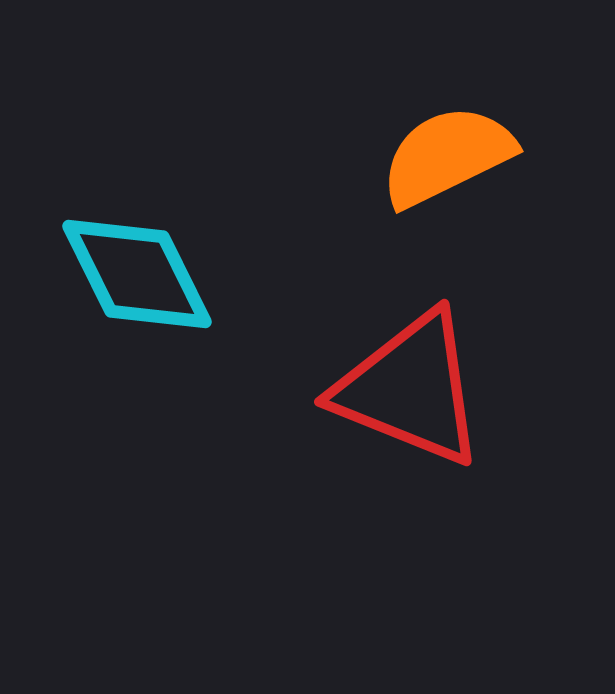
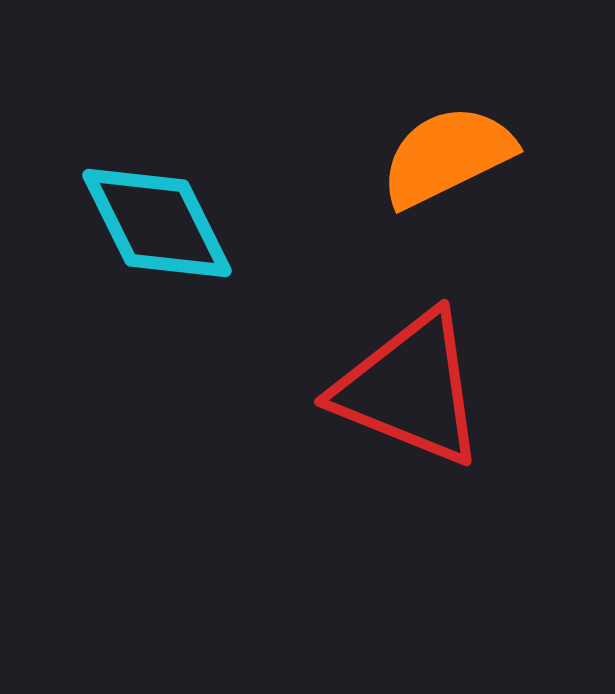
cyan diamond: moved 20 px right, 51 px up
